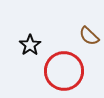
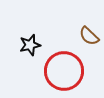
black star: rotated 20 degrees clockwise
